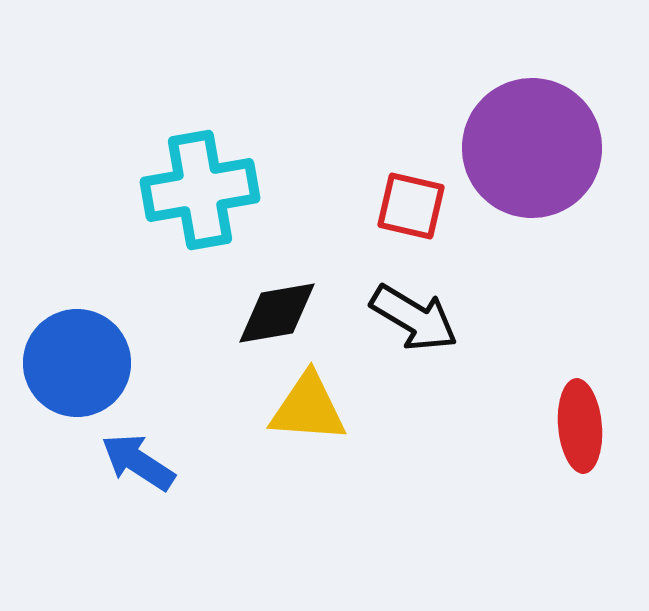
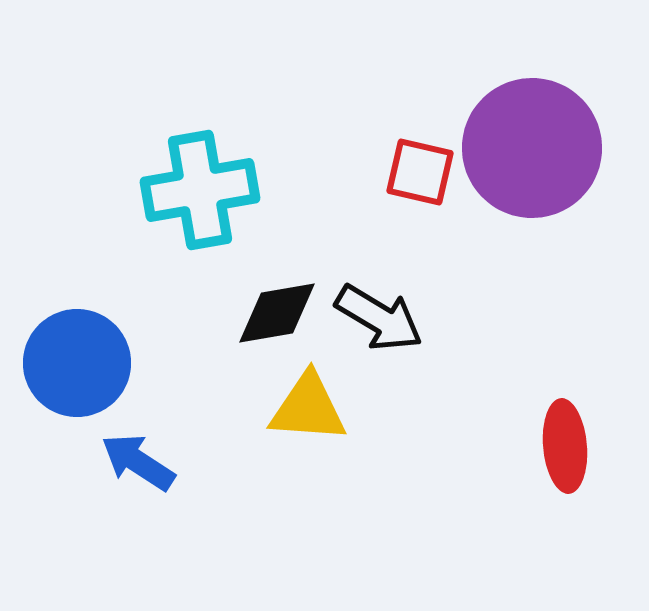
red square: moved 9 px right, 34 px up
black arrow: moved 35 px left
red ellipse: moved 15 px left, 20 px down
